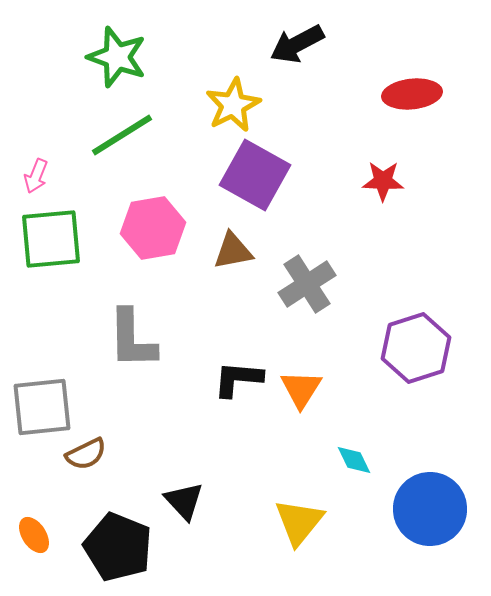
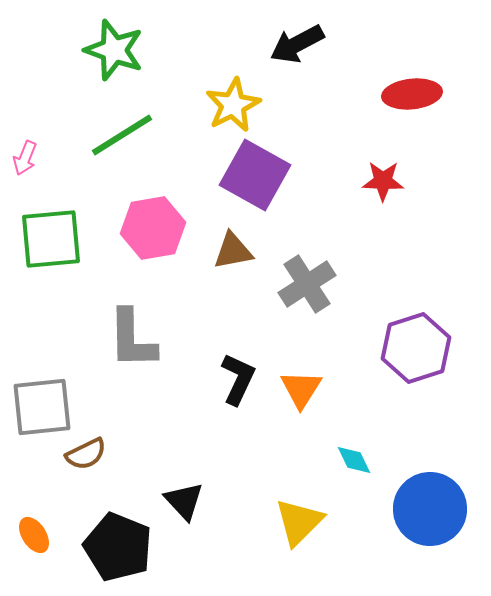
green star: moved 3 px left, 7 px up
pink arrow: moved 11 px left, 18 px up
black L-shape: rotated 110 degrees clockwise
yellow triangle: rotated 6 degrees clockwise
